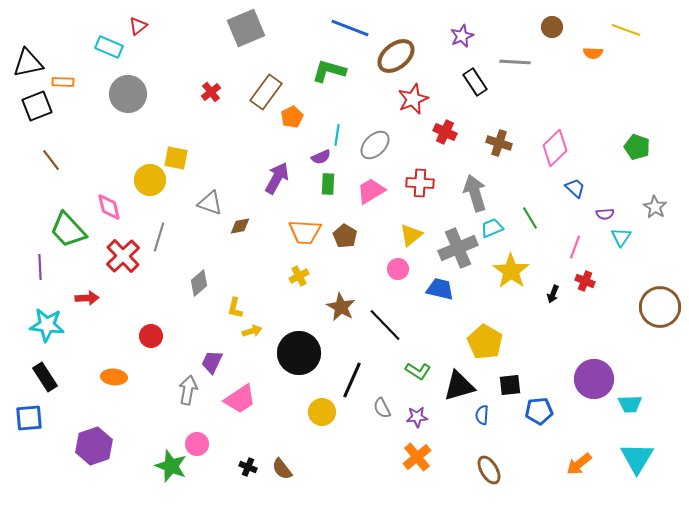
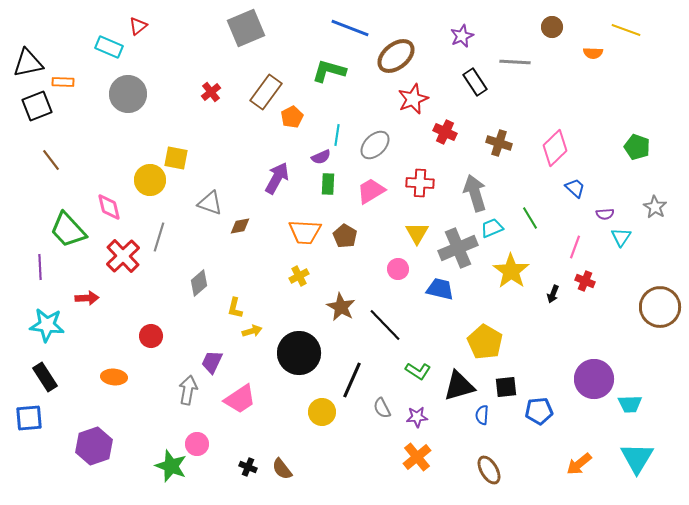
yellow triangle at (411, 235): moved 6 px right, 2 px up; rotated 20 degrees counterclockwise
black square at (510, 385): moved 4 px left, 2 px down
